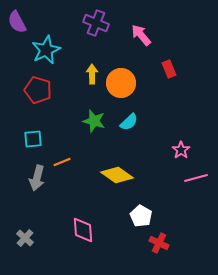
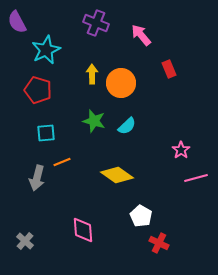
cyan semicircle: moved 2 px left, 4 px down
cyan square: moved 13 px right, 6 px up
gray cross: moved 3 px down
